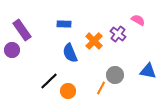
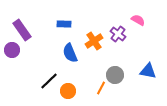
orange cross: rotated 12 degrees clockwise
